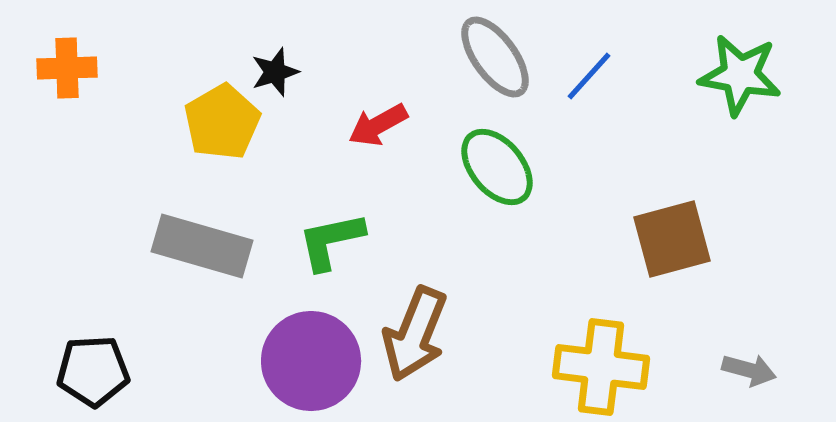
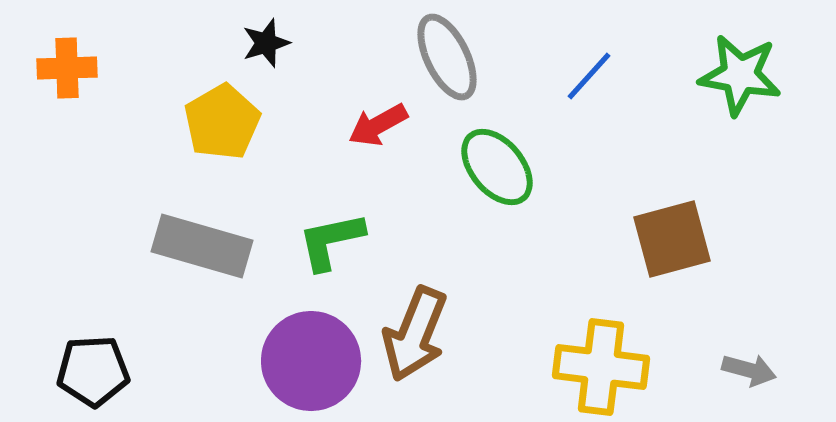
gray ellipse: moved 48 px left; rotated 10 degrees clockwise
black star: moved 9 px left, 29 px up
